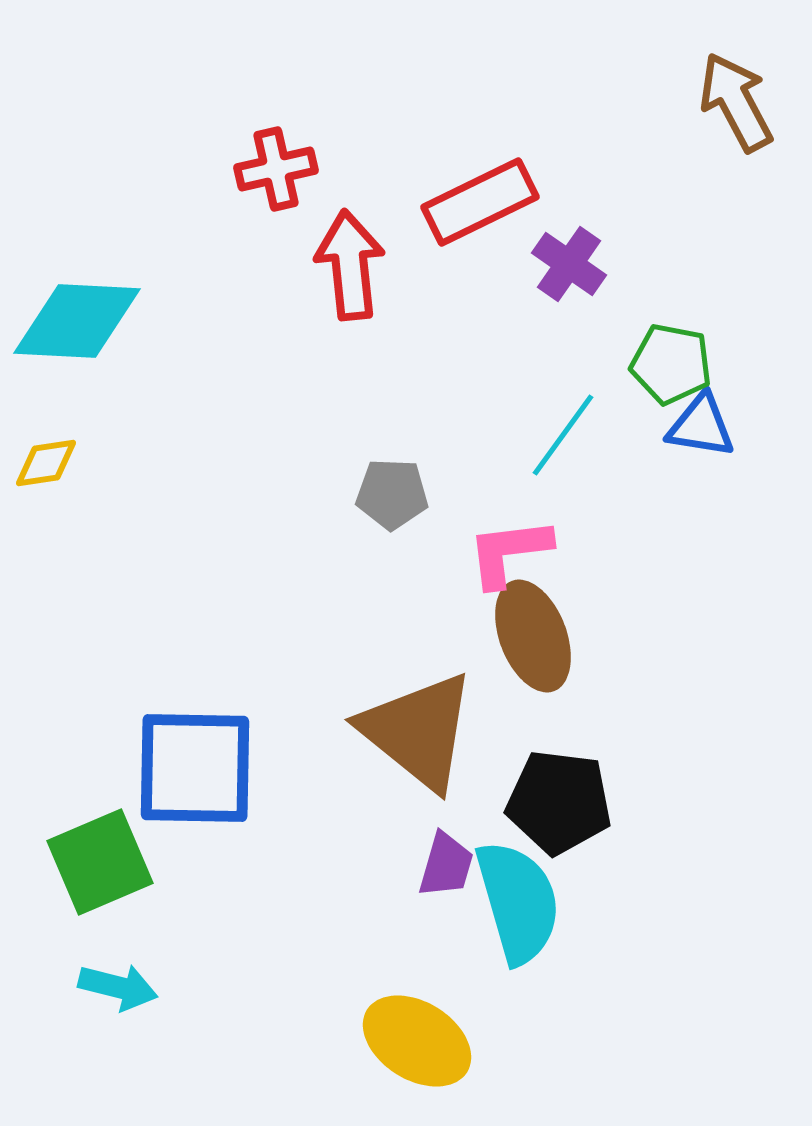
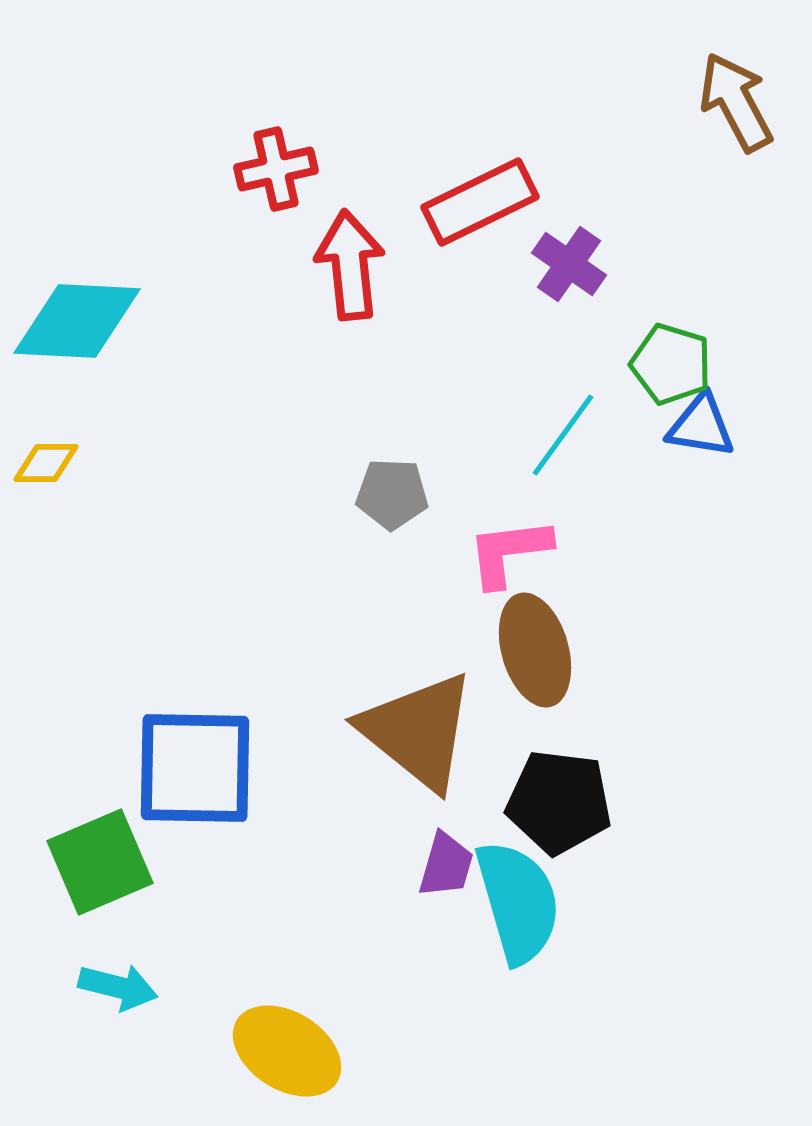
green pentagon: rotated 6 degrees clockwise
yellow diamond: rotated 8 degrees clockwise
brown ellipse: moved 2 px right, 14 px down; rotated 5 degrees clockwise
yellow ellipse: moved 130 px left, 10 px down
